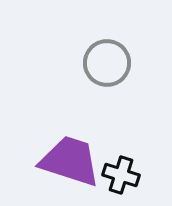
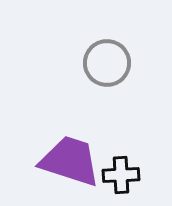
black cross: rotated 21 degrees counterclockwise
